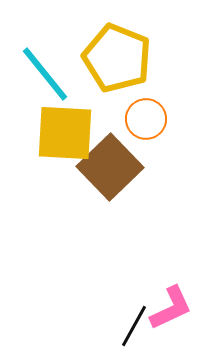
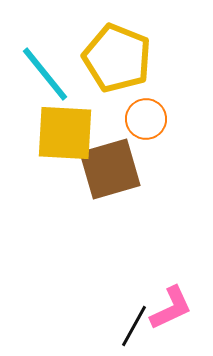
brown square: moved 2 px down; rotated 28 degrees clockwise
